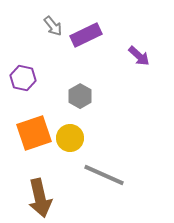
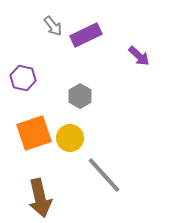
gray line: rotated 24 degrees clockwise
